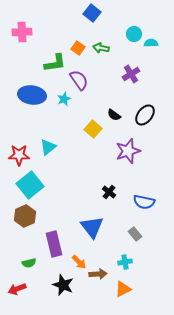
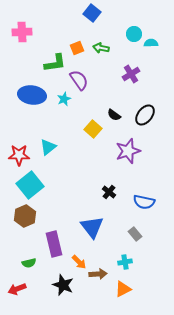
orange square: moved 1 px left; rotated 32 degrees clockwise
